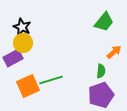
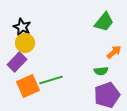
yellow circle: moved 2 px right
purple rectangle: moved 4 px right, 4 px down; rotated 18 degrees counterclockwise
green semicircle: rotated 80 degrees clockwise
purple pentagon: moved 6 px right
